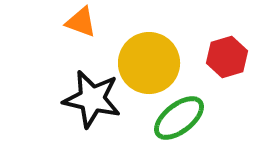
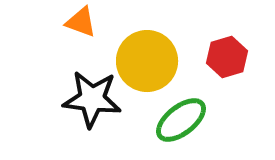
yellow circle: moved 2 px left, 2 px up
black star: rotated 6 degrees counterclockwise
green ellipse: moved 2 px right, 2 px down
